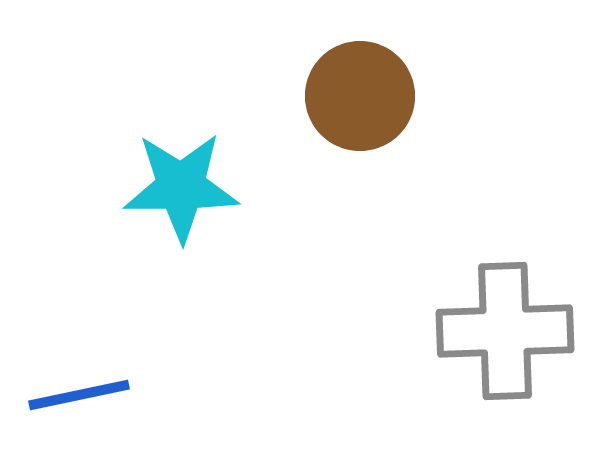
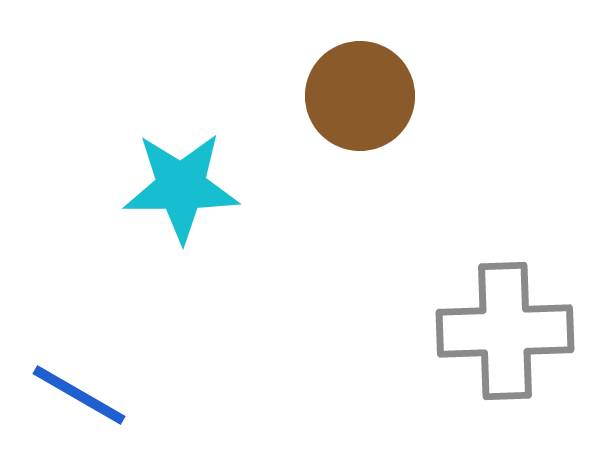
blue line: rotated 42 degrees clockwise
